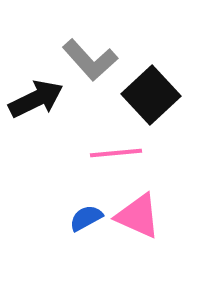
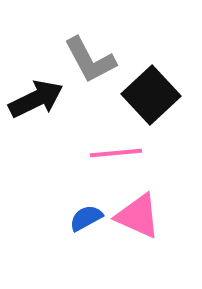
gray L-shape: rotated 14 degrees clockwise
